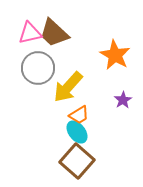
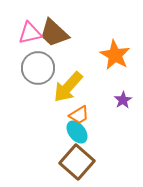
brown square: moved 1 px down
